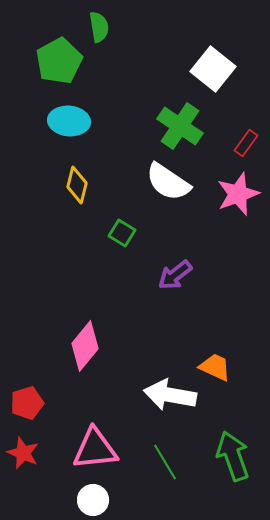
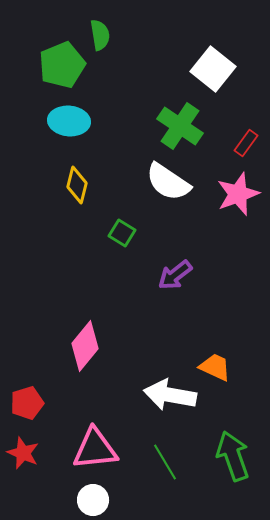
green semicircle: moved 1 px right, 8 px down
green pentagon: moved 3 px right, 4 px down; rotated 6 degrees clockwise
